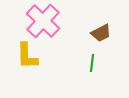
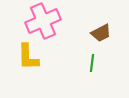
pink cross: rotated 24 degrees clockwise
yellow L-shape: moved 1 px right, 1 px down
